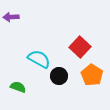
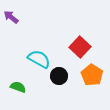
purple arrow: rotated 42 degrees clockwise
